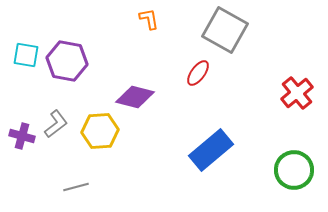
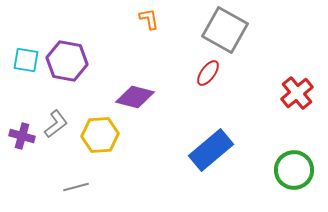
cyan square: moved 5 px down
red ellipse: moved 10 px right
yellow hexagon: moved 4 px down
